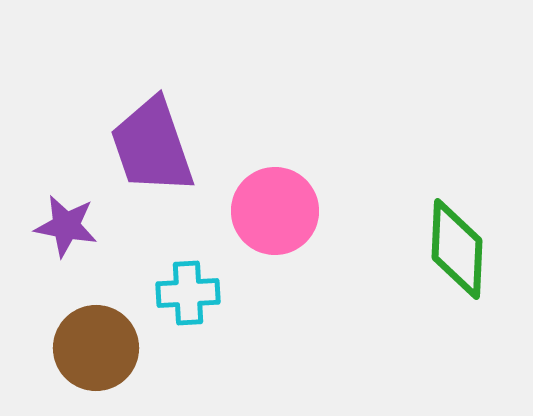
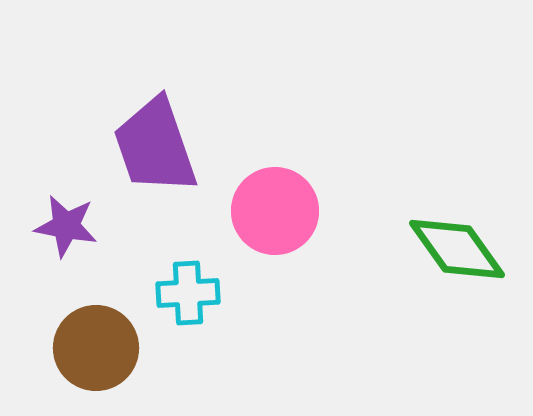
purple trapezoid: moved 3 px right
green diamond: rotated 38 degrees counterclockwise
